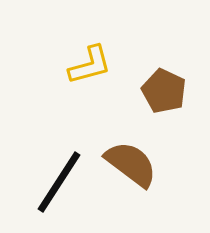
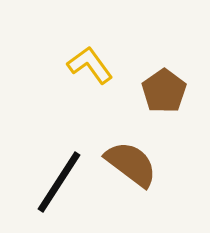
yellow L-shape: rotated 111 degrees counterclockwise
brown pentagon: rotated 12 degrees clockwise
